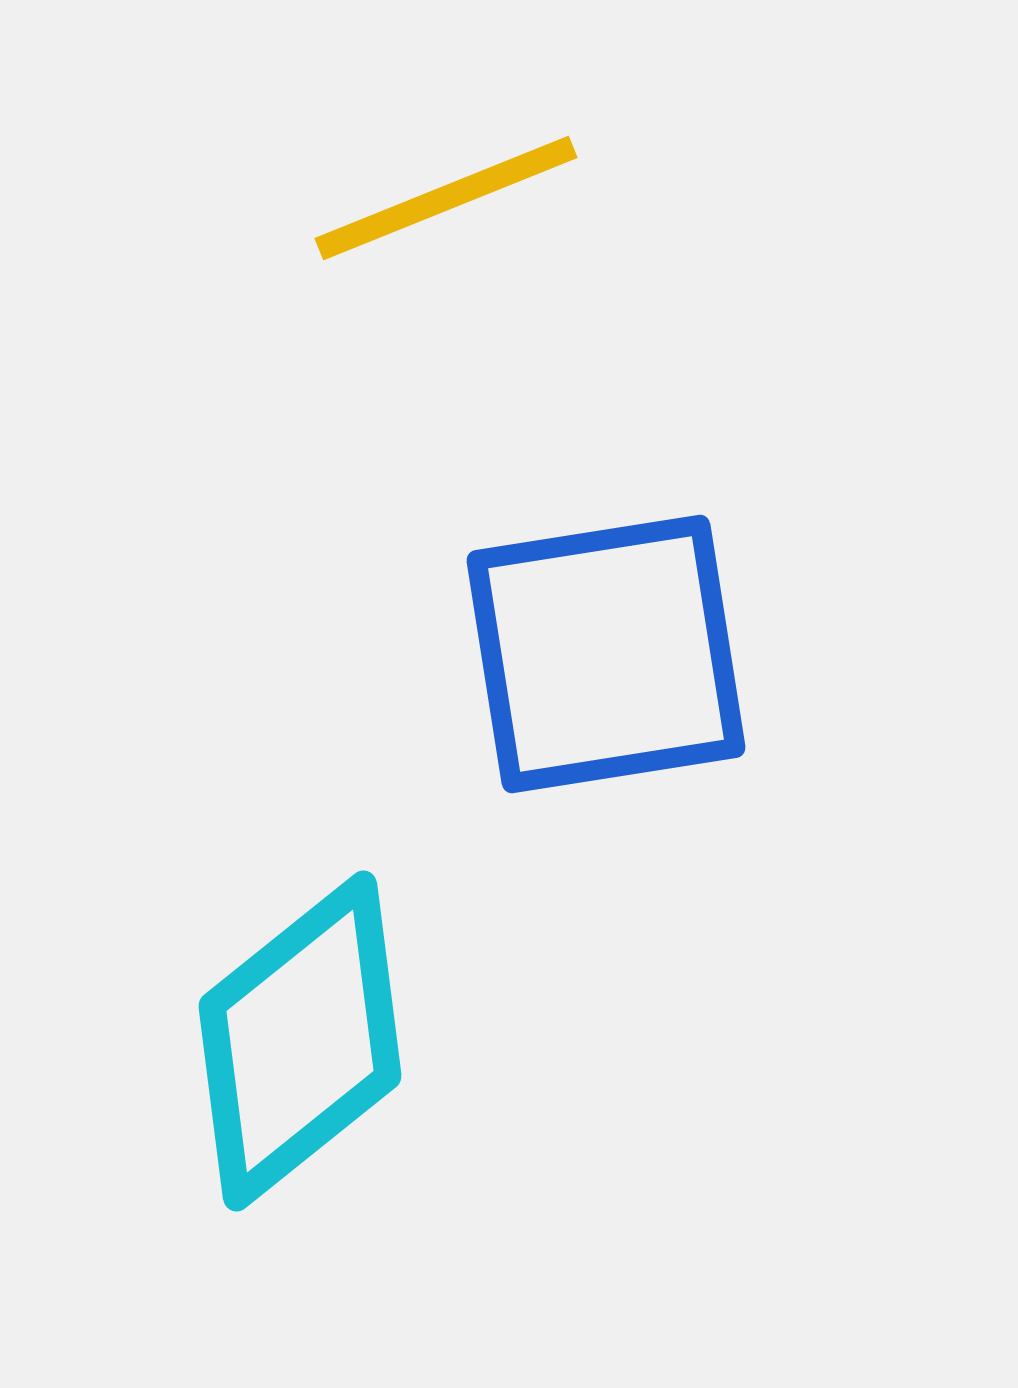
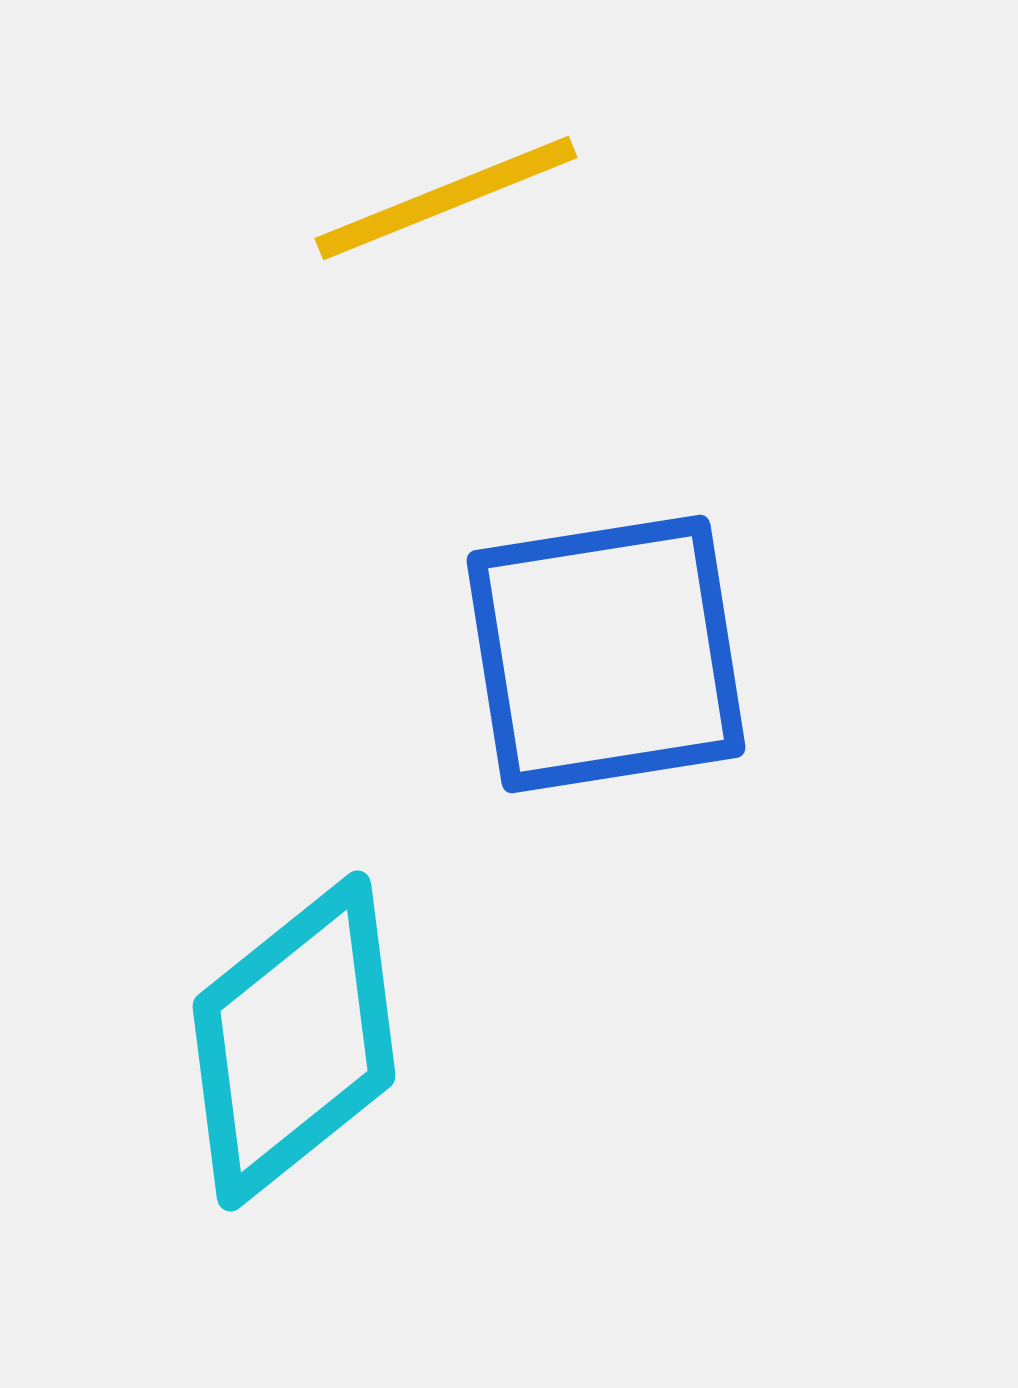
cyan diamond: moved 6 px left
